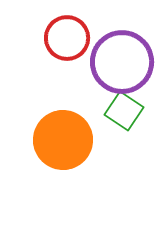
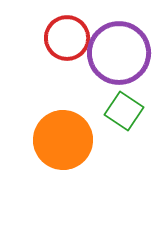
purple circle: moved 3 px left, 9 px up
